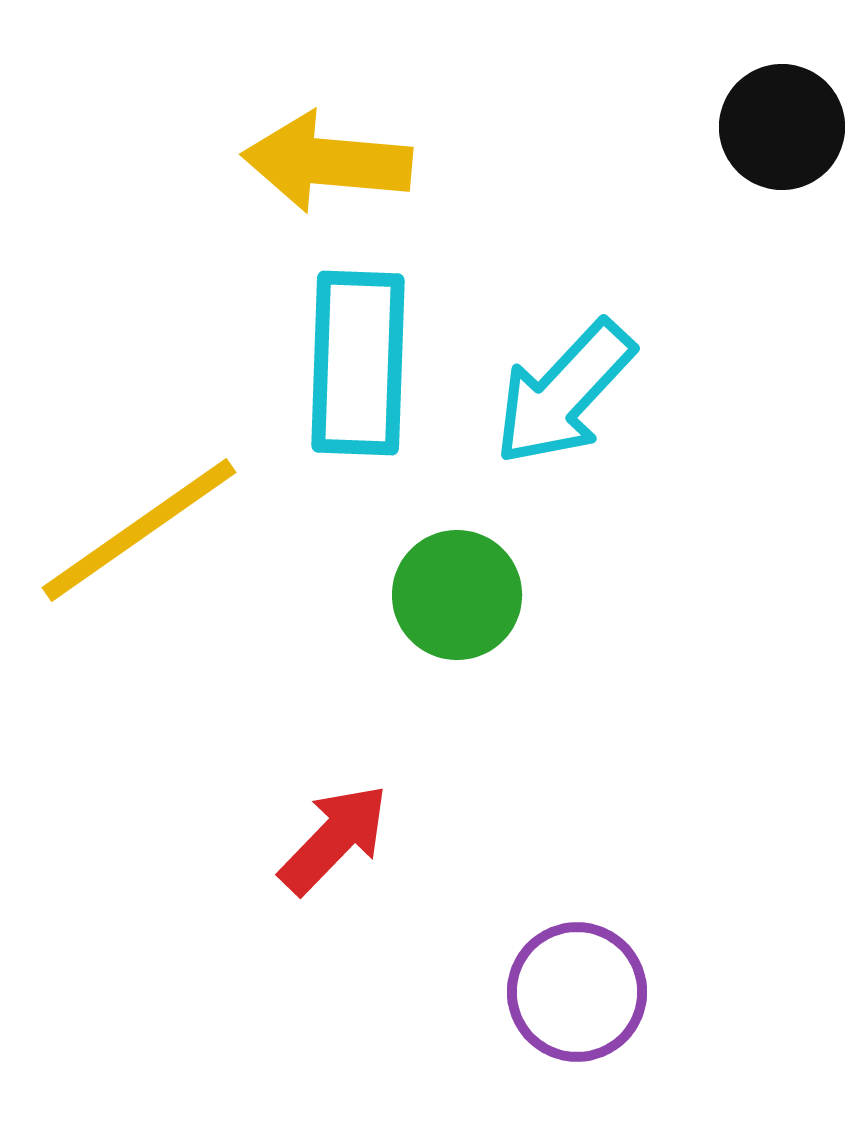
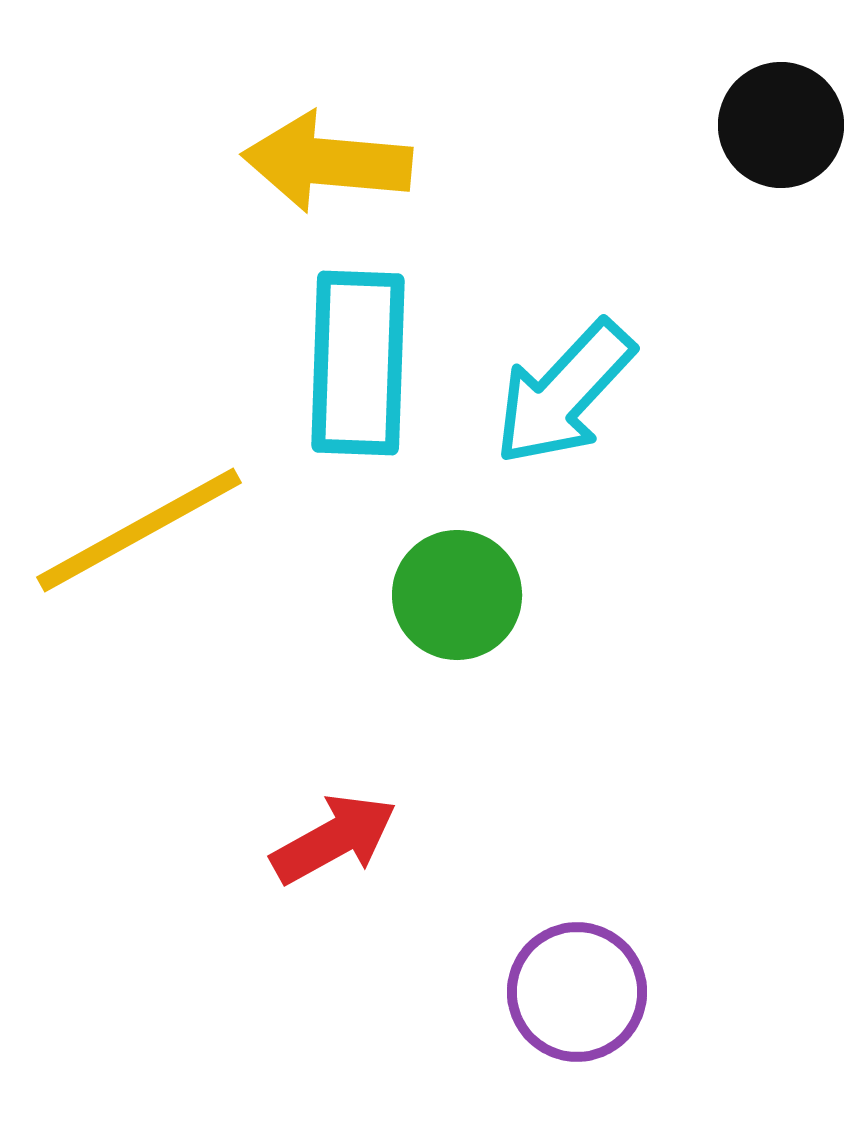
black circle: moved 1 px left, 2 px up
yellow line: rotated 6 degrees clockwise
red arrow: rotated 17 degrees clockwise
